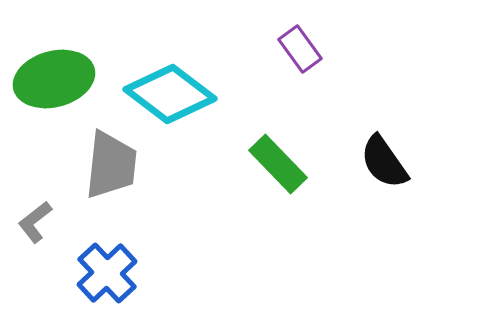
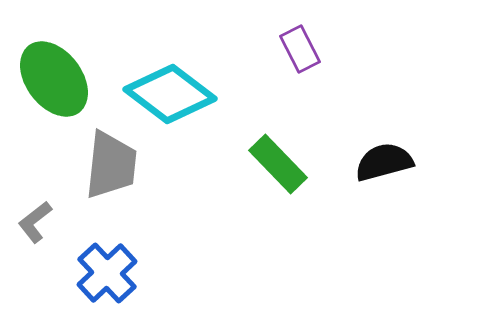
purple rectangle: rotated 9 degrees clockwise
green ellipse: rotated 68 degrees clockwise
black semicircle: rotated 110 degrees clockwise
